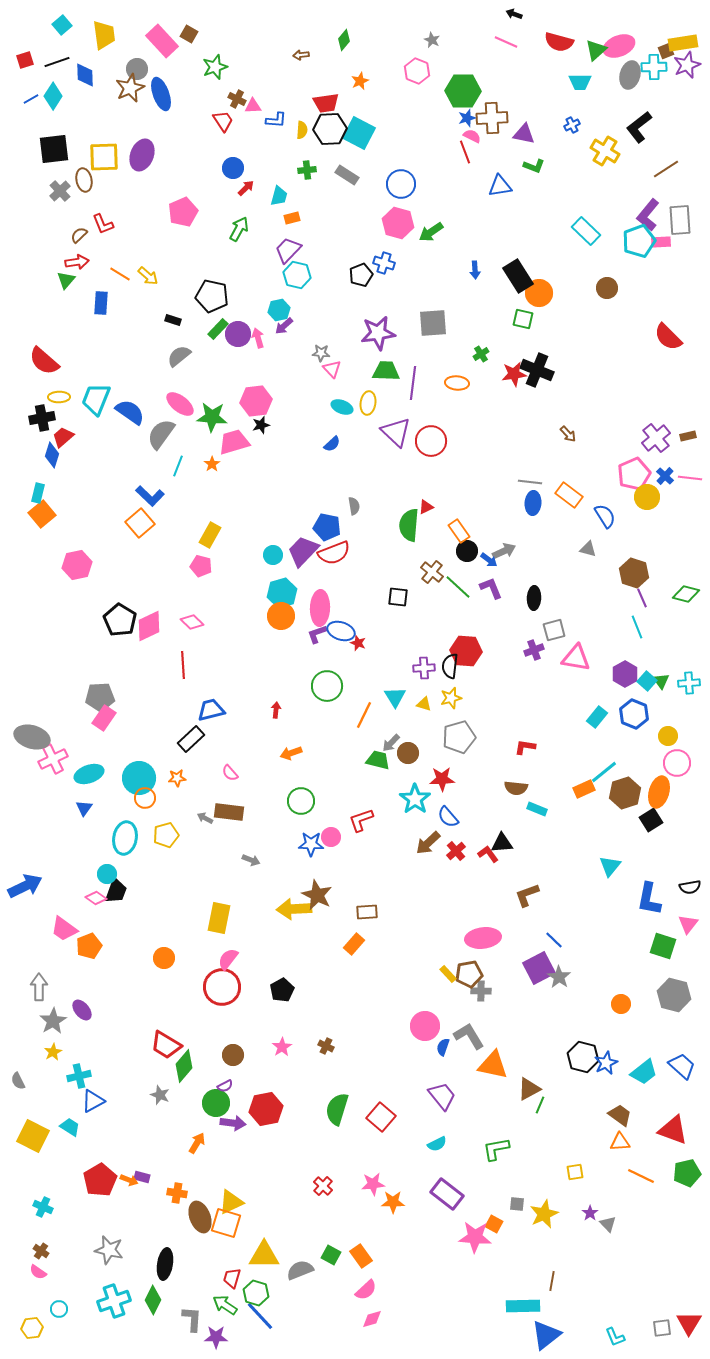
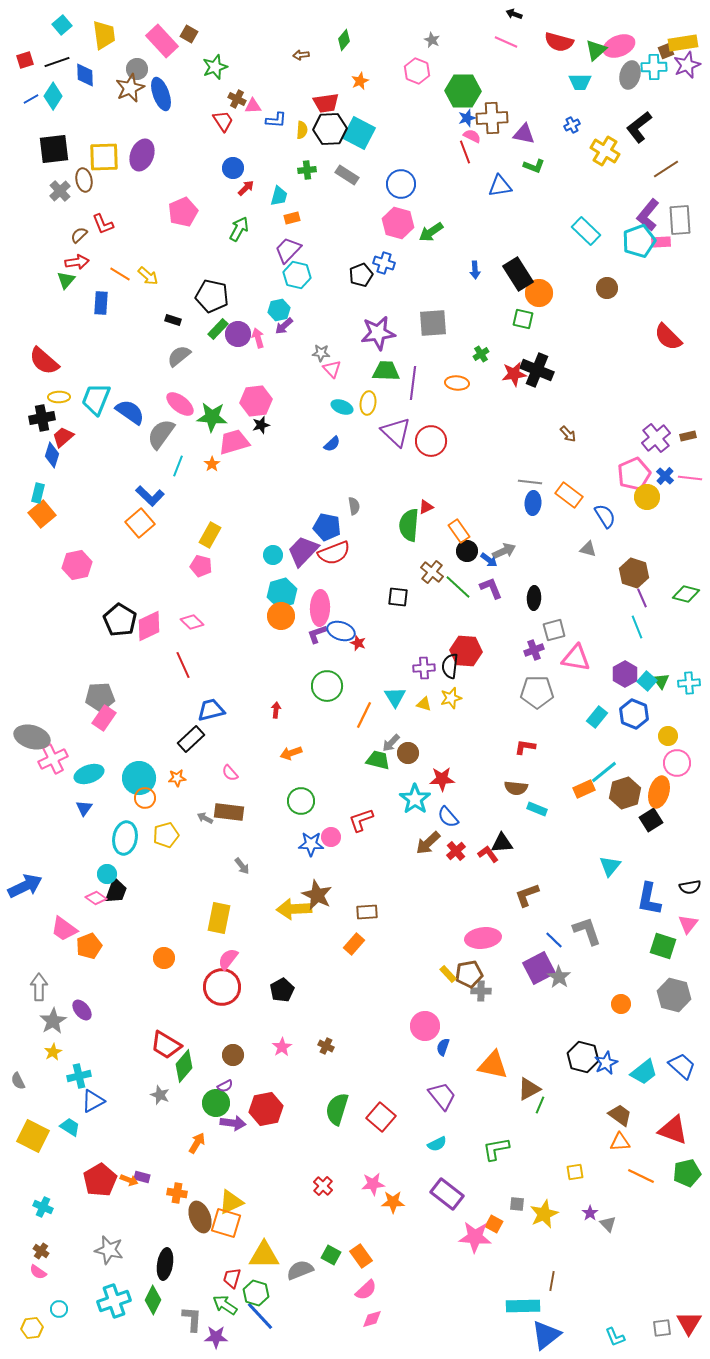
black rectangle at (518, 276): moved 2 px up
red line at (183, 665): rotated 20 degrees counterclockwise
gray pentagon at (459, 737): moved 78 px right, 45 px up; rotated 16 degrees clockwise
gray arrow at (251, 860): moved 9 px left, 6 px down; rotated 30 degrees clockwise
gray L-shape at (469, 1036): moved 118 px right, 105 px up; rotated 12 degrees clockwise
